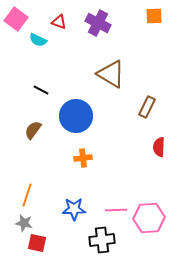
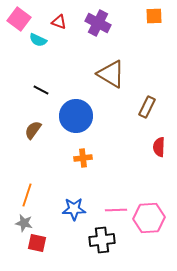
pink square: moved 3 px right
